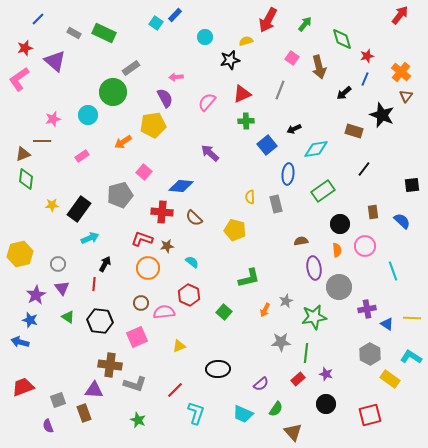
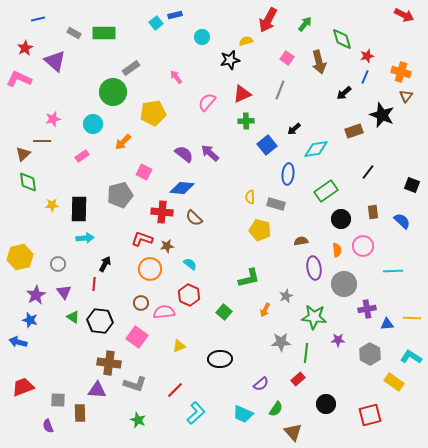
blue rectangle at (175, 15): rotated 32 degrees clockwise
red arrow at (400, 15): moved 4 px right; rotated 78 degrees clockwise
blue line at (38, 19): rotated 32 degrees clockwise
cyan square at (156, 23): rotated 16 degrees clockwise
green rectangle at (104, 33): rotated 25 degrees counterclockwise
cyan circle at (205, 37): moved 3 px left
red star at (25, 48): rotated 14 degrees counterclockwise
pink square at (292, 58): moved 5 px left
brown arrow at (319, 67): moved 5 px up
orange cross at (401, 72): rotated 24 degrees counterclockwise
pink arrow at (176, 77): rotated 56 degrees clockwise
pink L-shape at (19, 79): rotated 60 degrees clockwise
blue line at (365, 79): moved 2 px up
purple semicircle at (165, 98): moved 19 px right, 56 px down; rotated 24 degrees counterclockwise
cyan circle at (88, 115): moved 5 px right, 9 px down
yellow pentagon at (153, 125): moved 12 px up
black arrow at (294, 129): rotated 16 degrees counterclockwise
brown rectangle at (354, 131): rotated 36 degrees counterclockwise
orange arrow at (123, 142): rotated 12 degrees counterclockwise
brown triangle at (23, 154): rotated 21 degrees counterclockwise
black line at (364, 169): moved 4 px right, 3 px down
pink square at (144, 172): rotated 14 degrees counterclockwise
green diamond at (26, 179): moved 2 px right, 3 px down; rotated 15 degrees counterclockwise
black square at (412, 185): rotated 28 degrees clockwise
blue diamond at (181, 186): moved 1 px right, 2 px down
green rectangle at (323, 191): moved 3 px right
gray rectangle at (276, 204): rotated 60 degrees counterclockwise
black rectangle at (79, 209): rotated 35 degrees counterclockwise
black circle at (340, 224): moved 1 px right, 5 px up
yellow pentagon at (235, 230): moved 25 px right
cyan arrow at (90, 238): moved 5 px left; rotated 18 degrees clockwise
pink circle at (365, 246): moved 2 px left
yellow hexagon at (20, 254): moved 3 px down
cyan semicircle at (192, 262): moved 2 px left, 2 px down
orange circle at (148, 268): moved 2 px right, 1 px down
cyan line at (393, 271): rotated 72 degrees counterclockwise
gray circle at (339, 287): moved 5 px right, 3 px up
purple triangle at (62, 288): moved 2 px right, 4 px down
gray star at (286, 301): moved 5 px up
green triangle at (68, 317): moved 5 px right
green star at (314, 317): rotated 15 degrees clockwise
blue triangle at (387, 324): rotated 40 degrees counterclockwise
pink square at (137, 337): rotated 30 degrees counterclockwise
blue arrow at (20, 342): moved 2 px left
brown cross at (110, 365): moved 1 px left, 2 px up
black ellipse at (218, 369): moved 2 px right, 10 px up
purple star at (326, 374): moved 12 px right, 34 px up; rotated 16 degrees counterclockwise
yellow rectangle at (390, 379): moved 4 px right, 3 px down
purple triangle at (94, 390): moved 3 px right
gray square at (58, 400): rotated 21 degrees clockwise
brown rectangle at (84, 413): moved 4 px left; rotated 18 degrees clockwise
cyan L-shape at (196, 413): rotated 30 degrees clockwise
